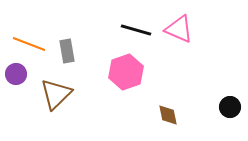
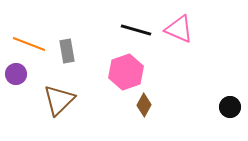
brown triangle: moved 3 px right, 6 px down
brown diamond: moved 24 px left, 10 px up; rotated 40 degrees clockwise
